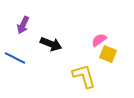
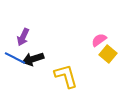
purple arrow: moved 12 px down
black arrow: moved 18 px left, 15 px down; rotated 140 degrees clockwise
yellow square: rotated 18 degrees clockwise
yellow L-shape: moved 18 px left
